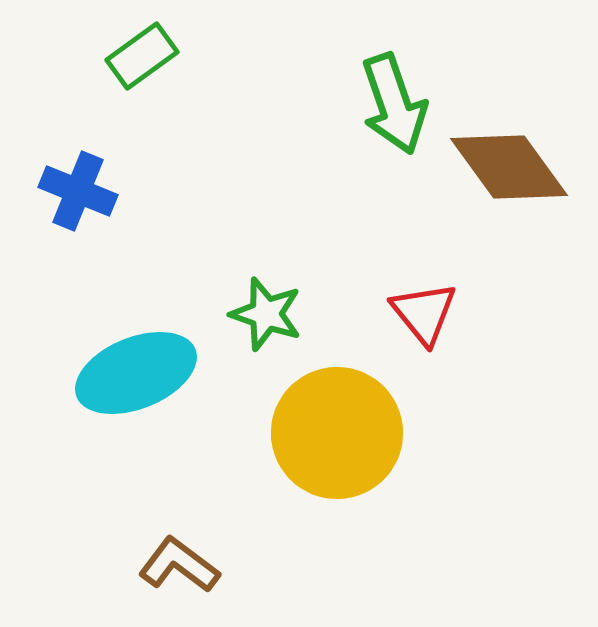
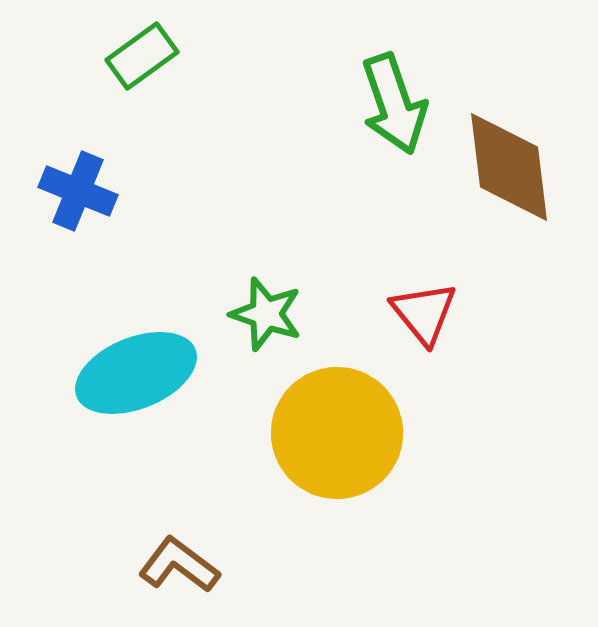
brown diamond: rotated 29 degrees clockwise
